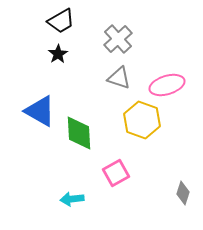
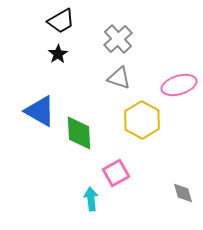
pink ellipse: moved 12 px right
yellow hexagon: rotated 9 degrees clockwise
gray diamond: rotated 35 degrees counterclockwise
cyan arrow: moved 19 px right; rotated 90 degrees clockwise
